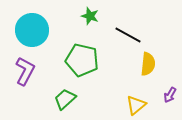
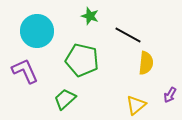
cyan circle: moved 5 px right, 1 px down
yellow semicircle: moved 2 px left, 1 px up
purple L-shape: rotated 52 degrees counterclockwise
